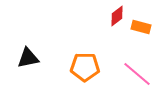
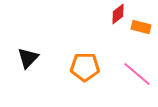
red diamond: moved 1 px right, 2 px up
black triangle: rotated 35 degrees counterclockwise
